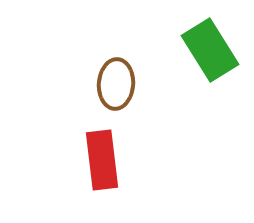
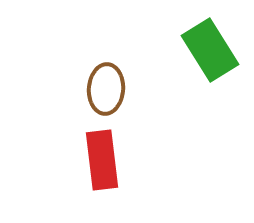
brown ellipse: moved 10 px left, 5 px down
